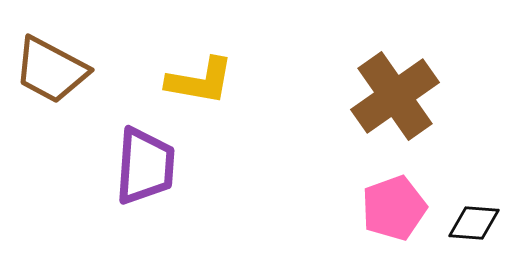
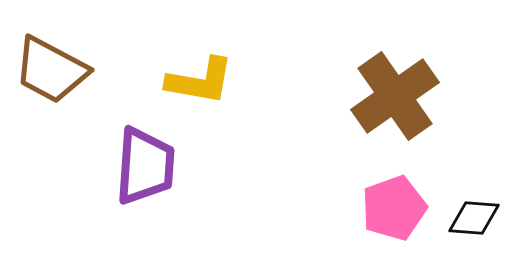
black diamond: moved 5 px up
